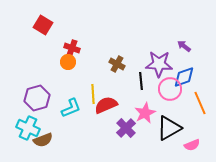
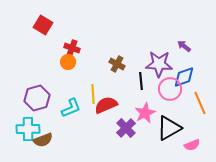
cyan cross: moved 1 px down; rotated 25 degrees counterclockwise
